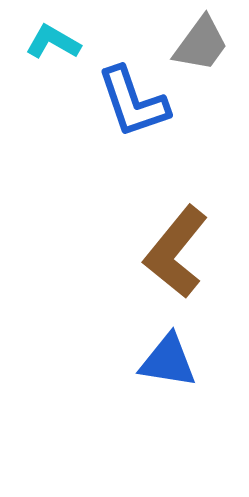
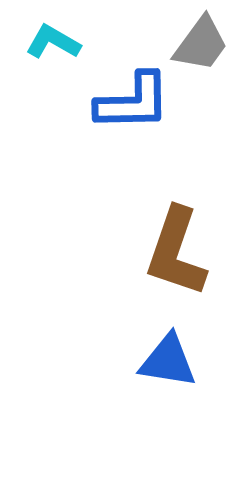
blue L-shape: rotated 72 degrees counterclockwise
brown L-shape: rotated 20 degrees counterclockwise
